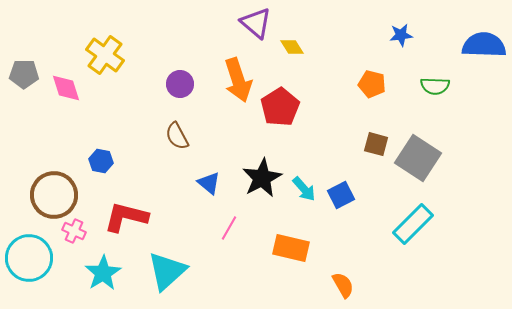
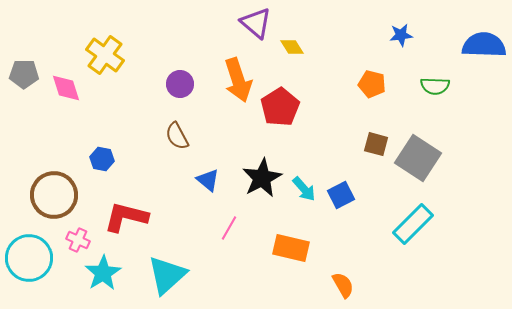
blue hexagon: moved 1 px right, 2 px up
blue triangle: moved 1 px left, 3 px up
pink cross: moved 4 px right, 9 px down
cyan triangle: moved 4 px down
